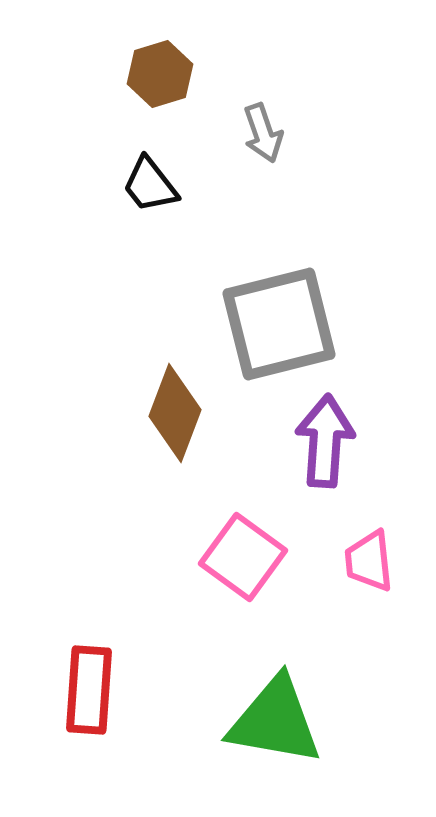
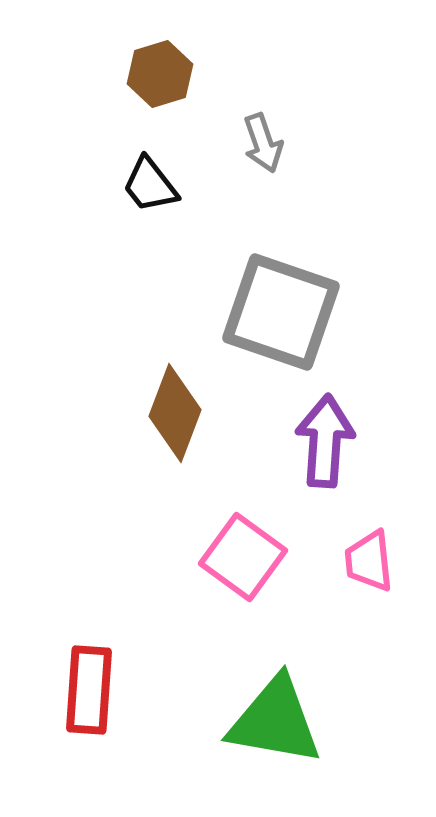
gray arrow: moved 10 px down
gray square: moved 2 px right, 12 px up; rotated 33 degrees clockwise
